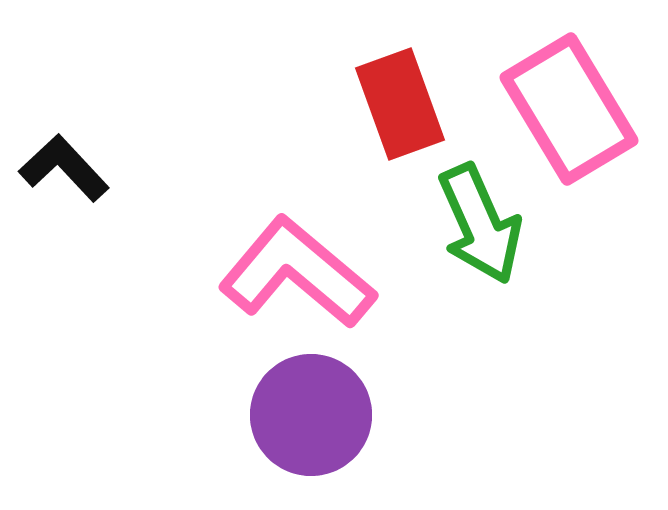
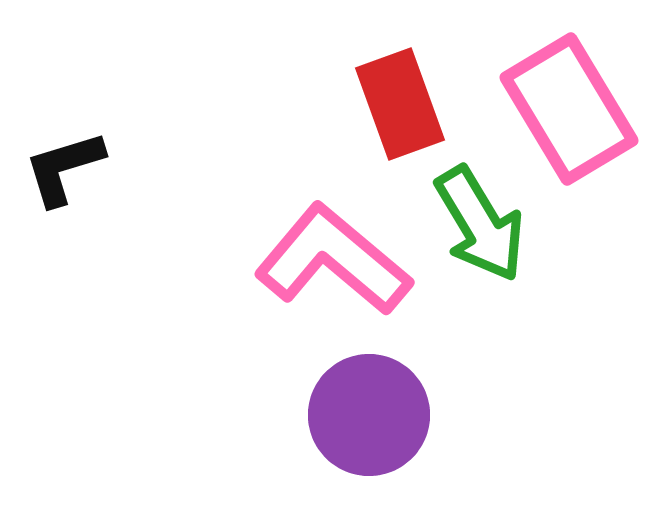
black L-shape: rotated 64 degrees counterclockwise
green arrow: rotated 7 degrees counterclockwise
pink L-shape: moved 36 px right, 13 px up
purple circle: moved 58 px right
